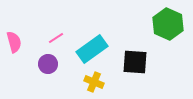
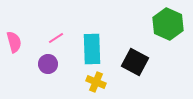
cyan rectangle: rotated 56 degrees counterclockwise
black square: rotated 24 degrees clockwise
yellow cross: moved 2 px right
